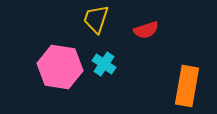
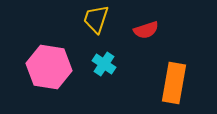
pink hexagon: moved 11 px left
orange rectangle: moved 13 px left, 3 px up
